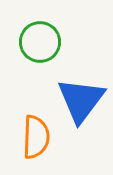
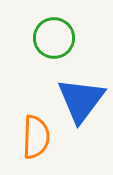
green circle: moved 14 px right, 4 px up
